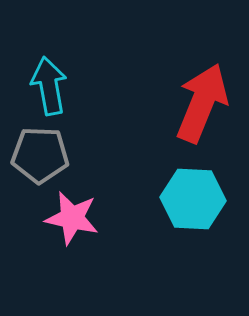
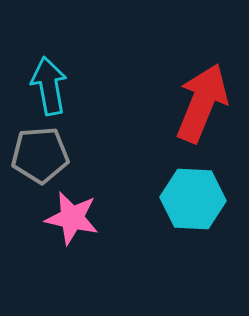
gray pentagon: rotated 6 degrees counterclockwise
